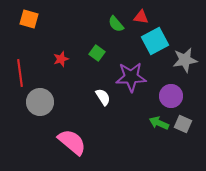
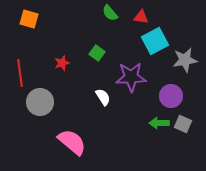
green semicircle: moved 6 px left, 11 px up
red star: moved 1 px right, 4 px down
green arrow: rotated 24 degrees counterclockwise
